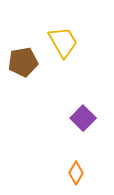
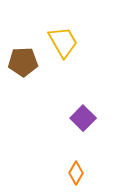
brown pentagon: rotated 8 degrees clockwise
